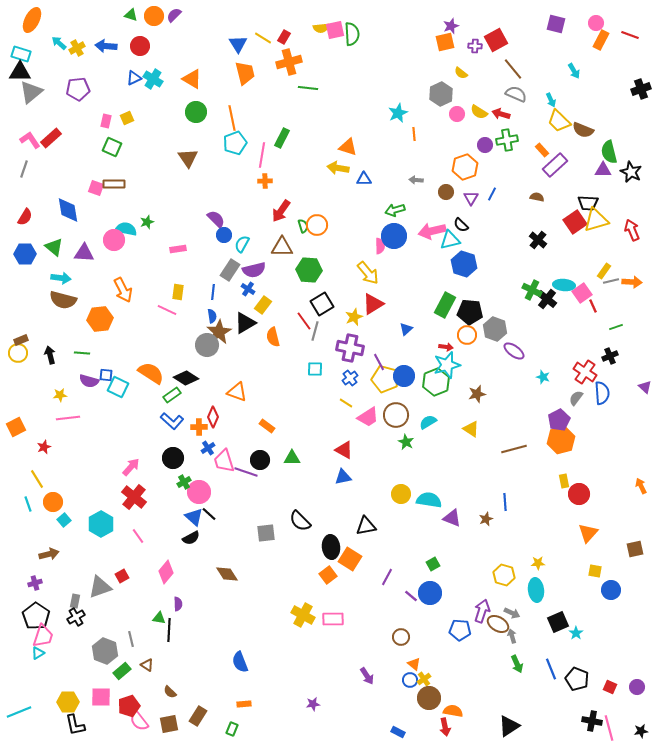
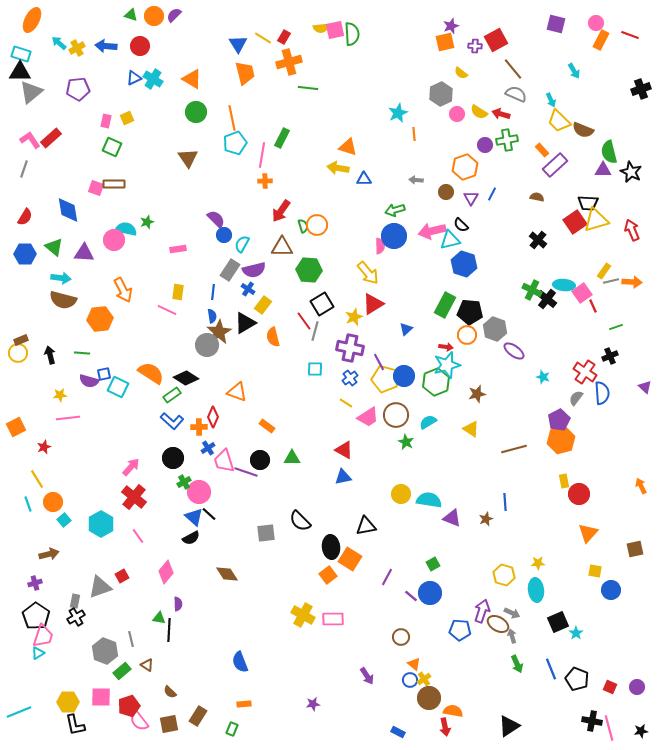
blue square at (106, 375): moved 2 px left, 1 px up; rotated 16 degrees counterclockwise
